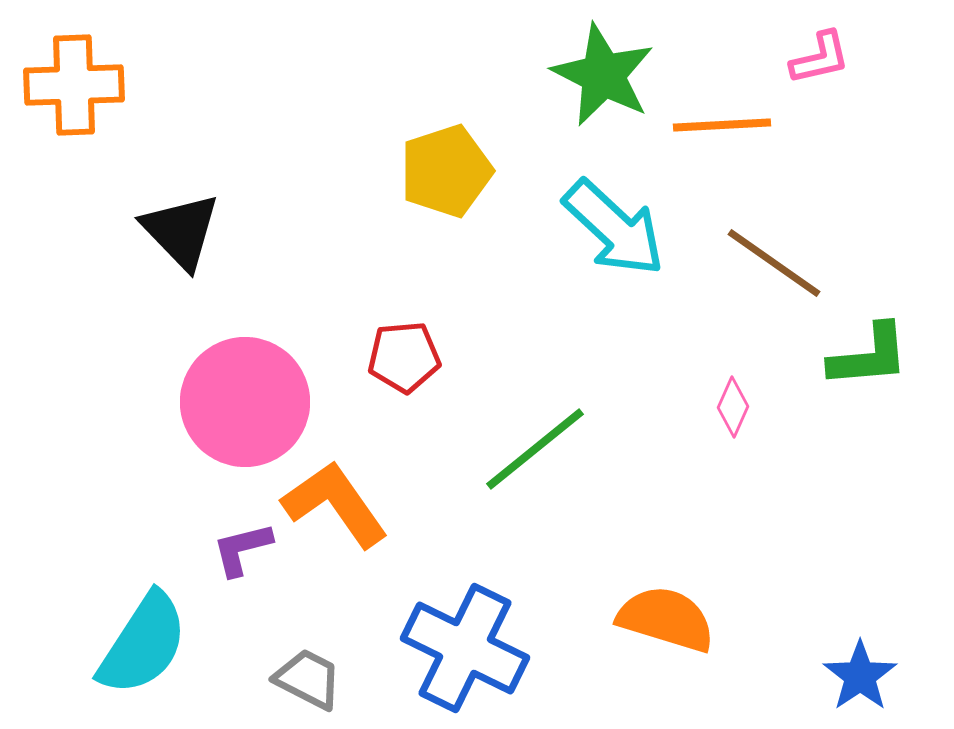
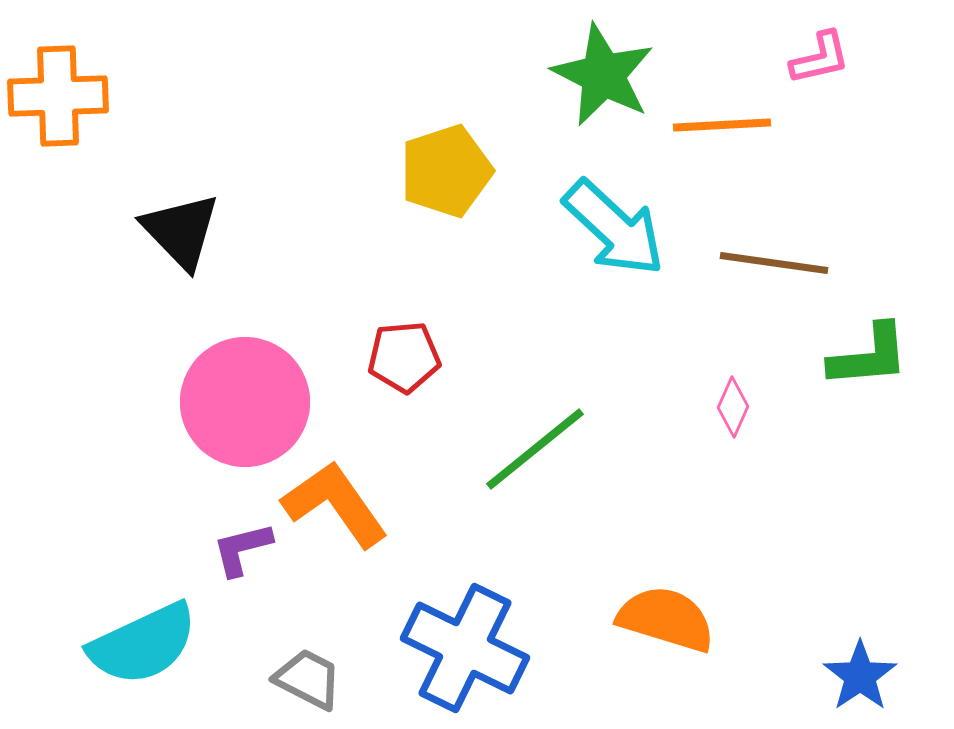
orange cross: moved 16 px left, 11 px down
brown line: rotated 27 degrees counterclockwise
cyan semicircle: rotated 32 degrees clockwise
